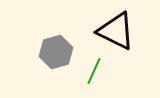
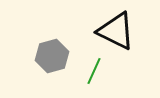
gray hexagon: moved 4 px left, 4 px down
